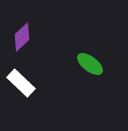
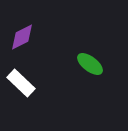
purple diamond: rotated 16 degrees clockwise
